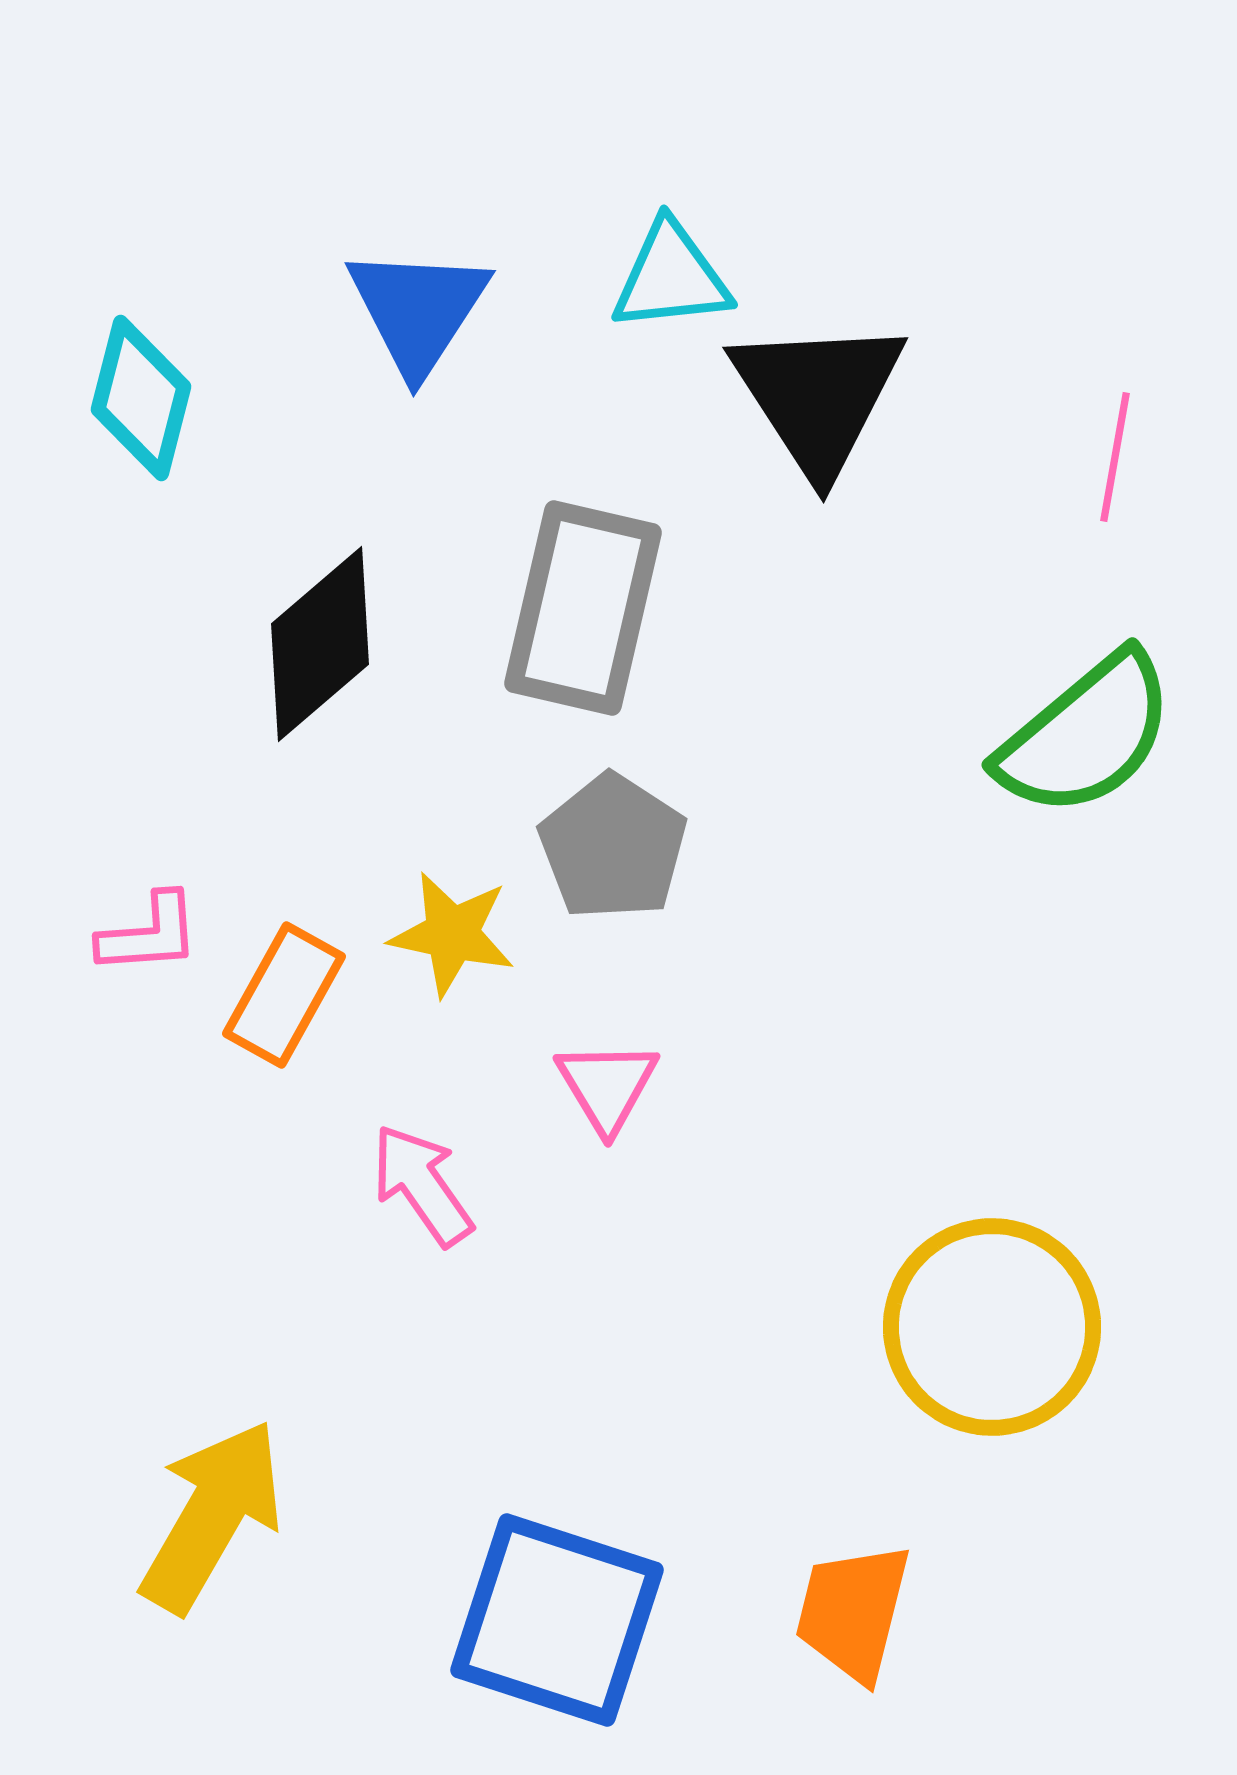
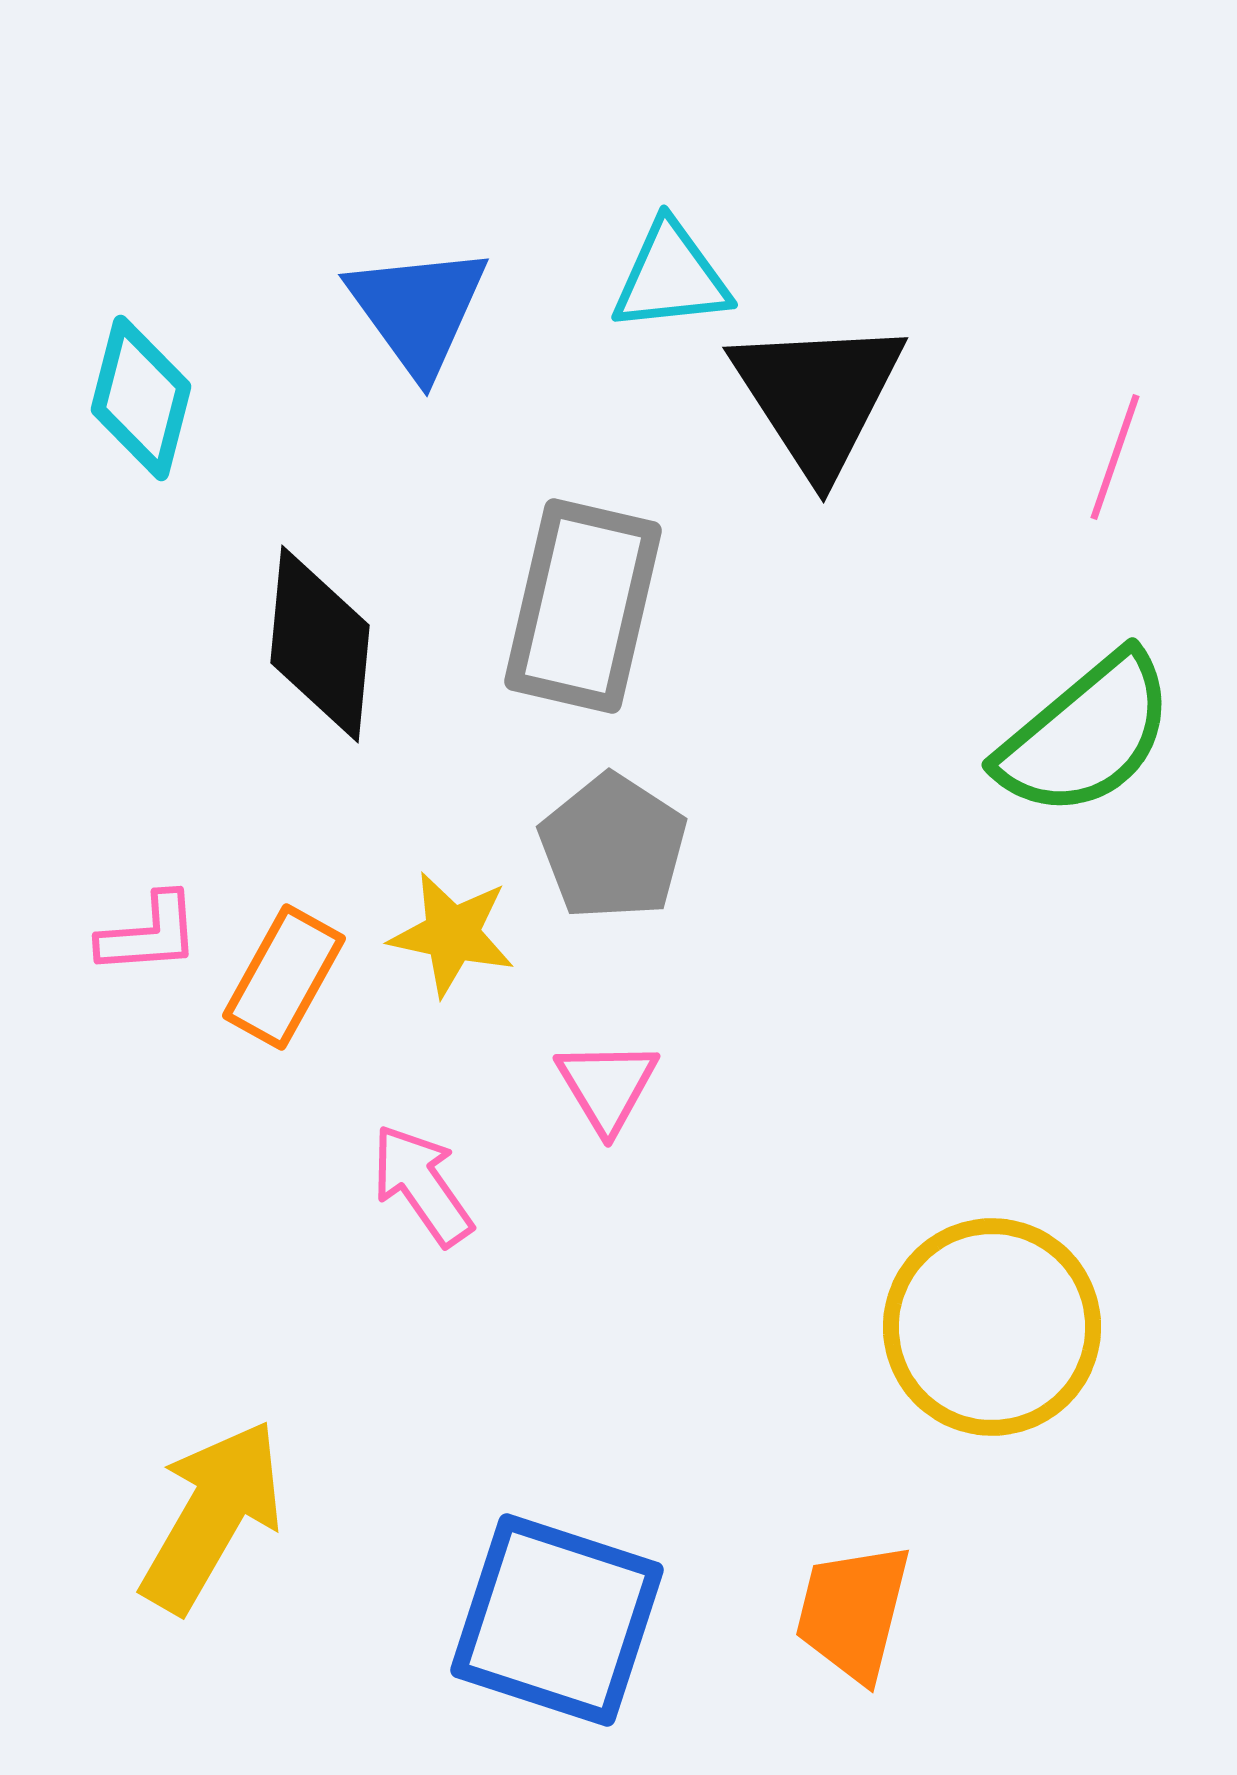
blue triangle: rotated 9 degrees counterclockwise
pink line: rotated 9 degrees clockwise
gray rectangle: moved 2 px up
black diamond: rotated 44 degrees counterclockwise
orange rectangle: moved 18 px up
